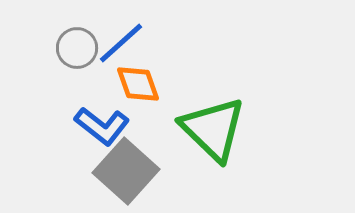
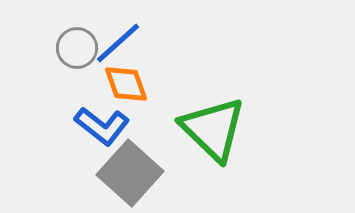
blue line: moved 3 px left
orange diamond: moved 12 px left
gray square: moved 4 px right, 2 px down
